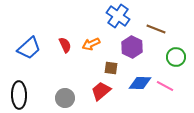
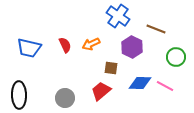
blue trapezoid: rotated 55 degrees clockwise
